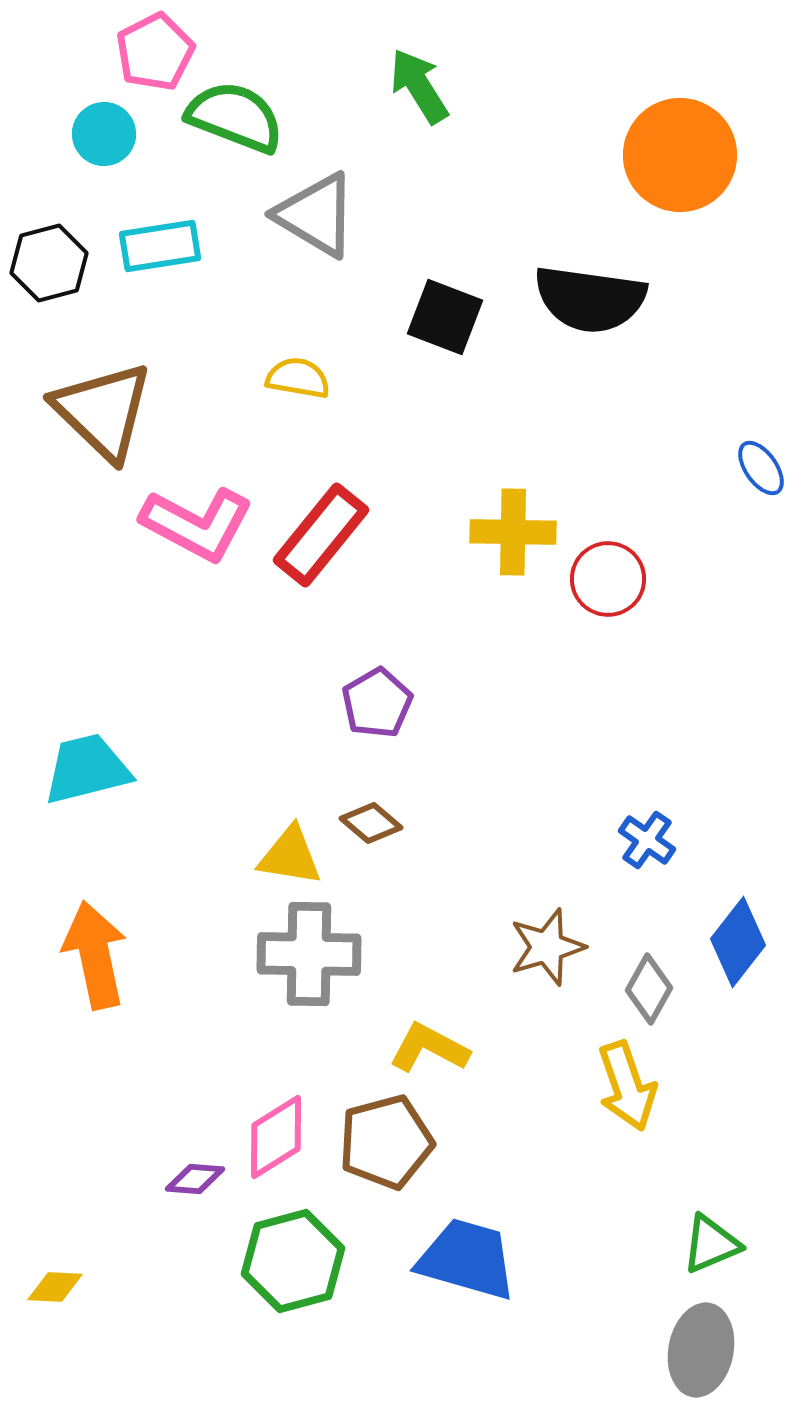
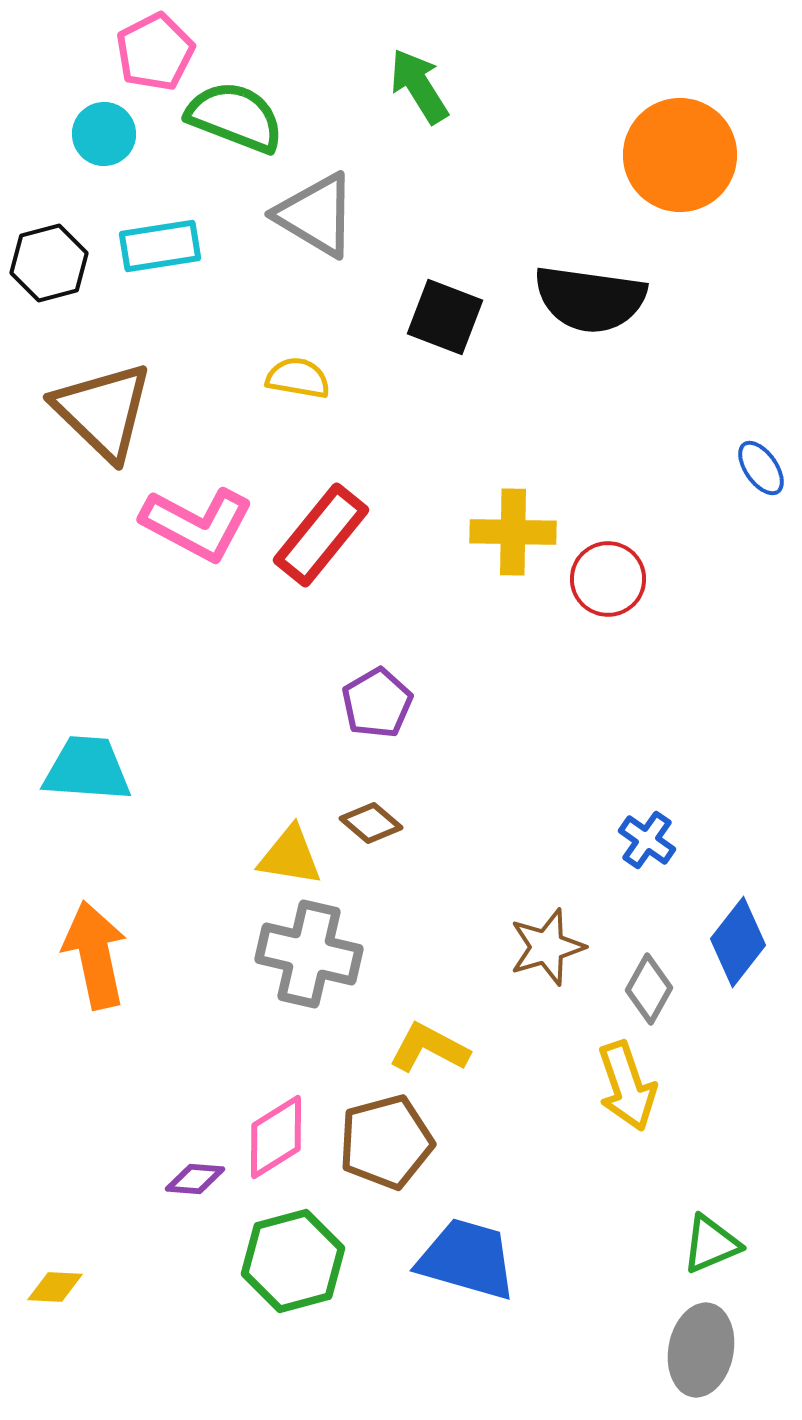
cyan trapezoid: rotated 18 degrees clockwise
gray cross: rotated 12 degrees clockwise
